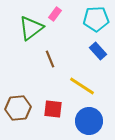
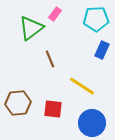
blue rectangle: moved 4 px right, 1 px up; rotated 66 degrees clockwise
brown hexagon: moved 5 px up
blue circle: moved 3 px right, 2 px down
